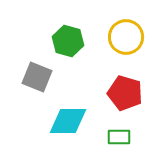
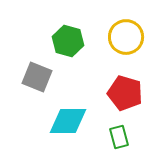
green rectangle: rotated 75 degrees clockwise
